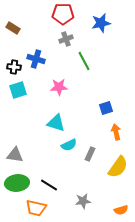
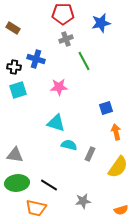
cyan semicircle: rotated 140 degrees counterclockwise
